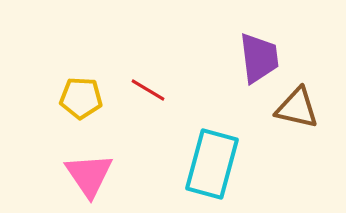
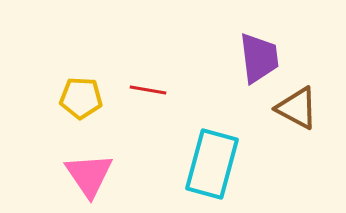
red line: rotated 21 degrees counterclockwise
brown triangle: rotated 15 degrees clockwise
